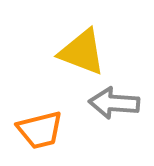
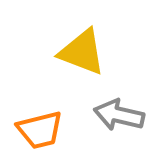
gray arrow: moved 5 px right, 12 px down; rotated 9 degrees clockwise
